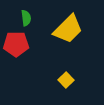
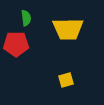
yellow trapezoid: rotated 44 degrees clockwise
yellow square: rotated 28 degrees clockwise
